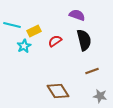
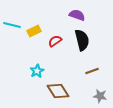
black semicircle: moved 2 px left
cyan star: moved 13 px right, 25 px down
